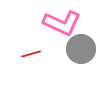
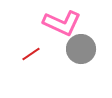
red line: rotated 18 degrees counterclockwise
